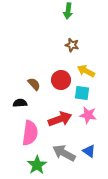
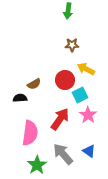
brown star: rotated 16 degrees counterclockwise
yellow arrow: moved 2 px up
red circle: moved 4 px right
brown semicircle: rotated 104 degrees clockwise
cyan square: moved 2 px left, 2 px down; rotated 35 degrees counterclockwise
black semicircle: moved 5 px up
pink star: rotated 24 degrees clockwise
red arrow: rotated 35 degrees counterclockwise
gray arrow: moved 1 px left, 1 px down; rotated 20 degrees clockwise
